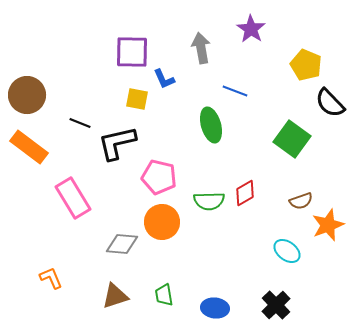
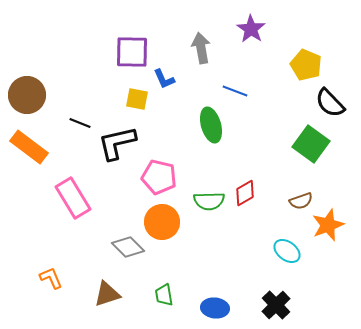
green square: moved 19 px right, 5 px down
gray diamond: moved 6 px right, 3 px down; rotated 40 degrees clockwise
brown triangle: moved 8 px left, 2 px up
